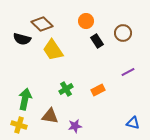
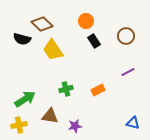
brown circle: moved 3 px right, 3 px down
black rectangle: moved 3 px left
green cross: rotated 16 degrees clockwise
green arrow: rotated 45 degrees clockwise
yellow cross: rotated 28 degrees counterclockwise
